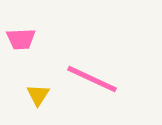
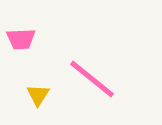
pink line: rotated 14 degrees clockwise
